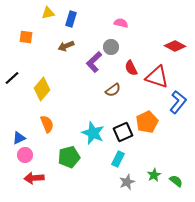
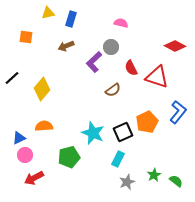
blue L-shape: moved 10 px down
orange semicircle: moved 3 px left, 2 px down; rotated 72 degrees counterclockwise
red arrow: rotated 24 degrees counterclockwise
